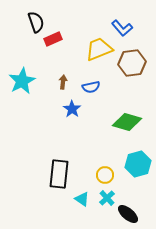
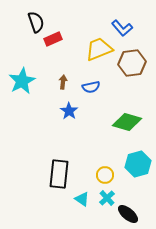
blue star: moved 3 px left, 2 px down
